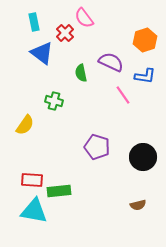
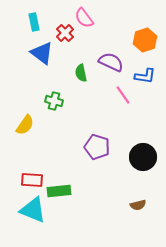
cyan triangle: moved 1 px left, 1 px up; rotated 12 degrees clockwise
